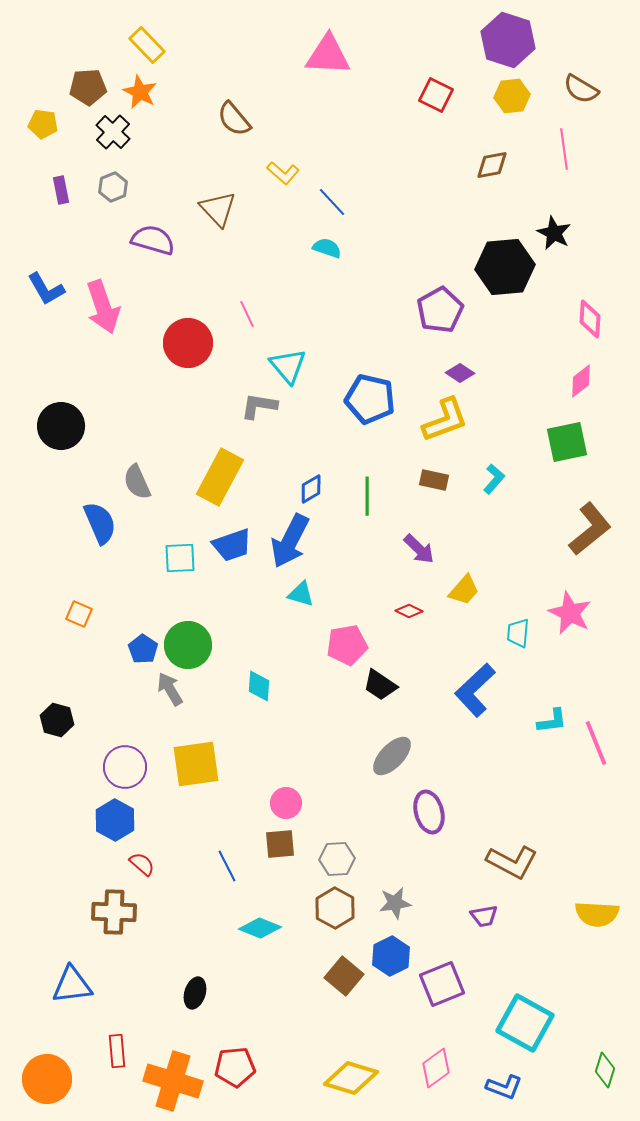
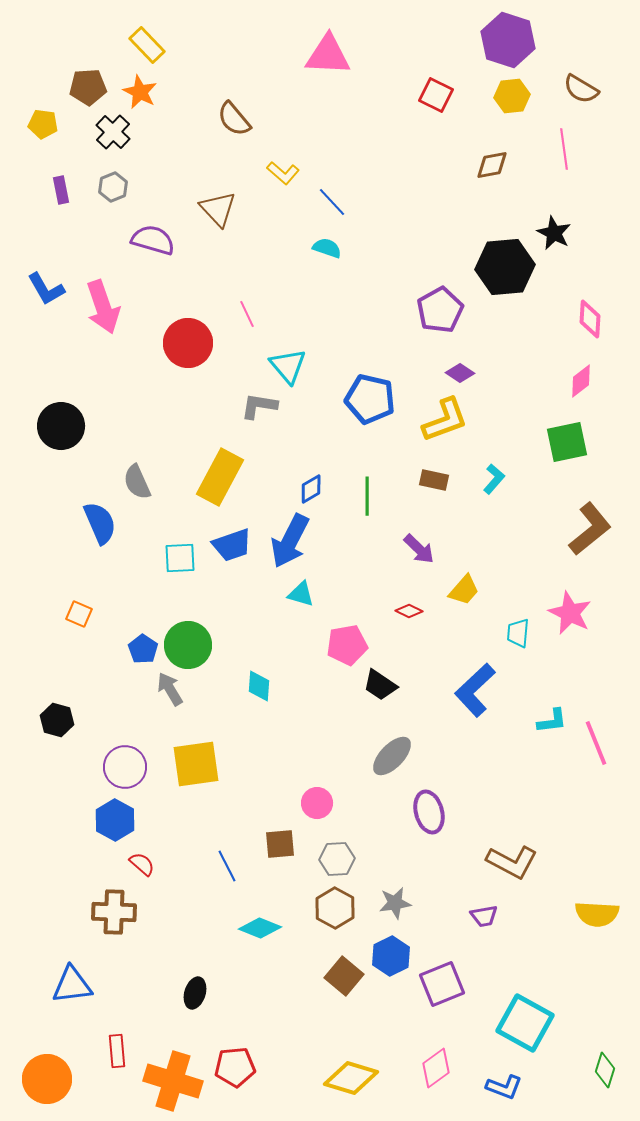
pink circle at (286, 803): moved 31 px right
